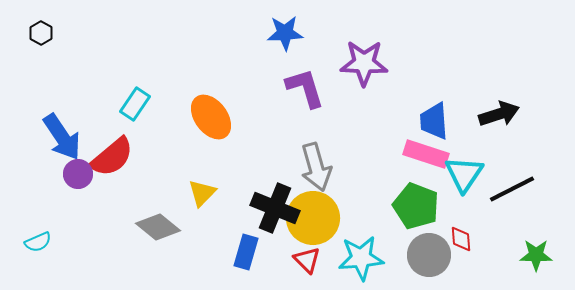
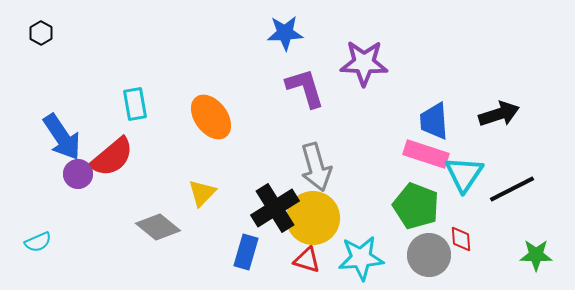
cyan rectangle: rotated 44 degrees counterclockwise
black cross: rotated 36 degrees clockwise
red triangle: rotated 28 degrees counterclockwise
